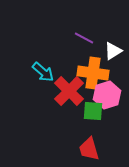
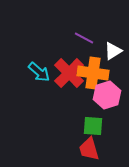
cyan arrow: moved 4 px left
red cross: moved 18 px up
green square: moved 15 px down
